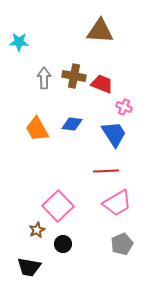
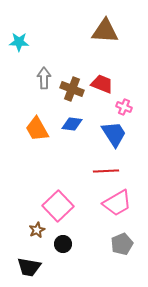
brown triangle: moved 5 px right
brown cross: moved 2 px left, 13 px down; rotated 10 degrees clockwise
